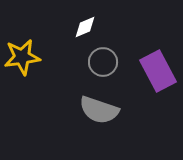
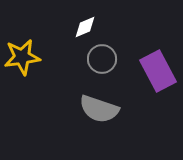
gray circle: moved 1 px left, 3 px up
gray semicircle: moved 1 px up
